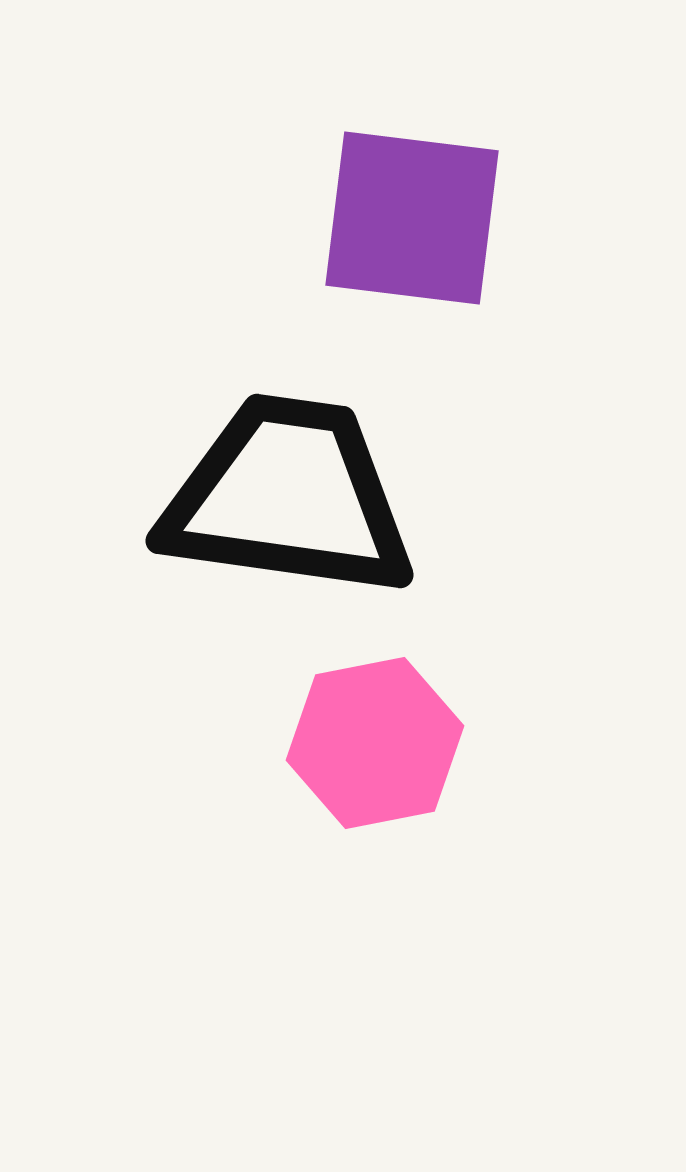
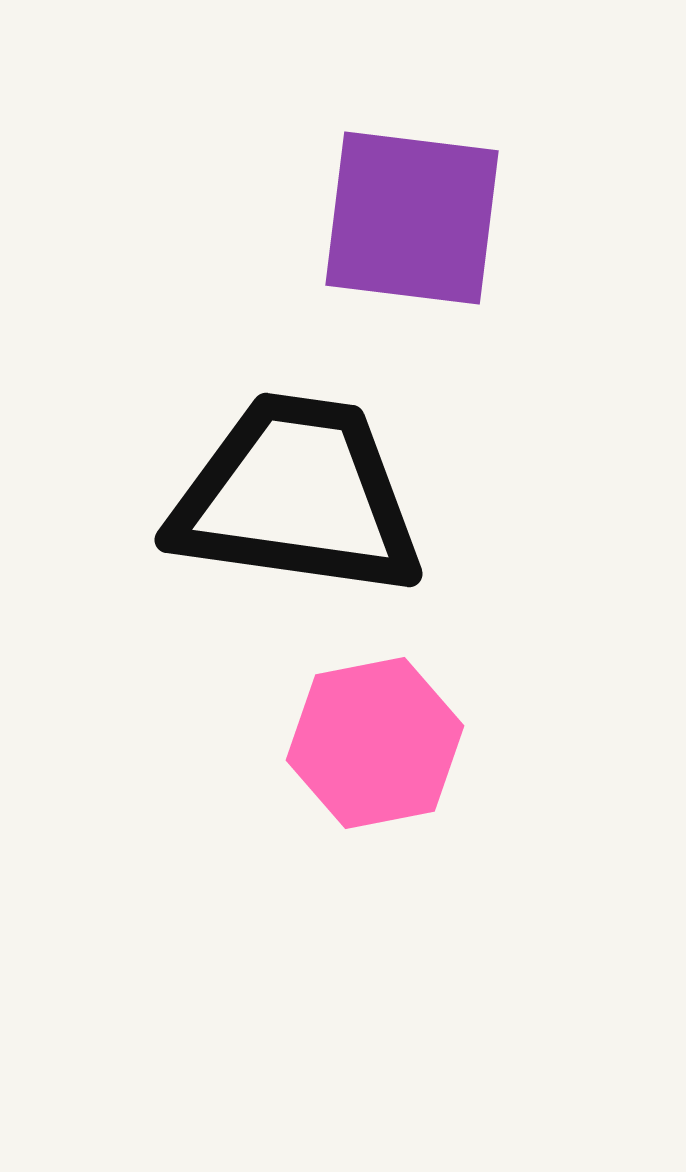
black trapezoid: moved 9 px right, 1 px up
